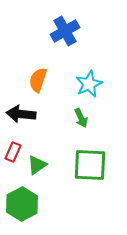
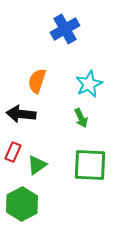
blue cross: moved 2 px up
orange semicircle: moved 1 px left, 1 px down
